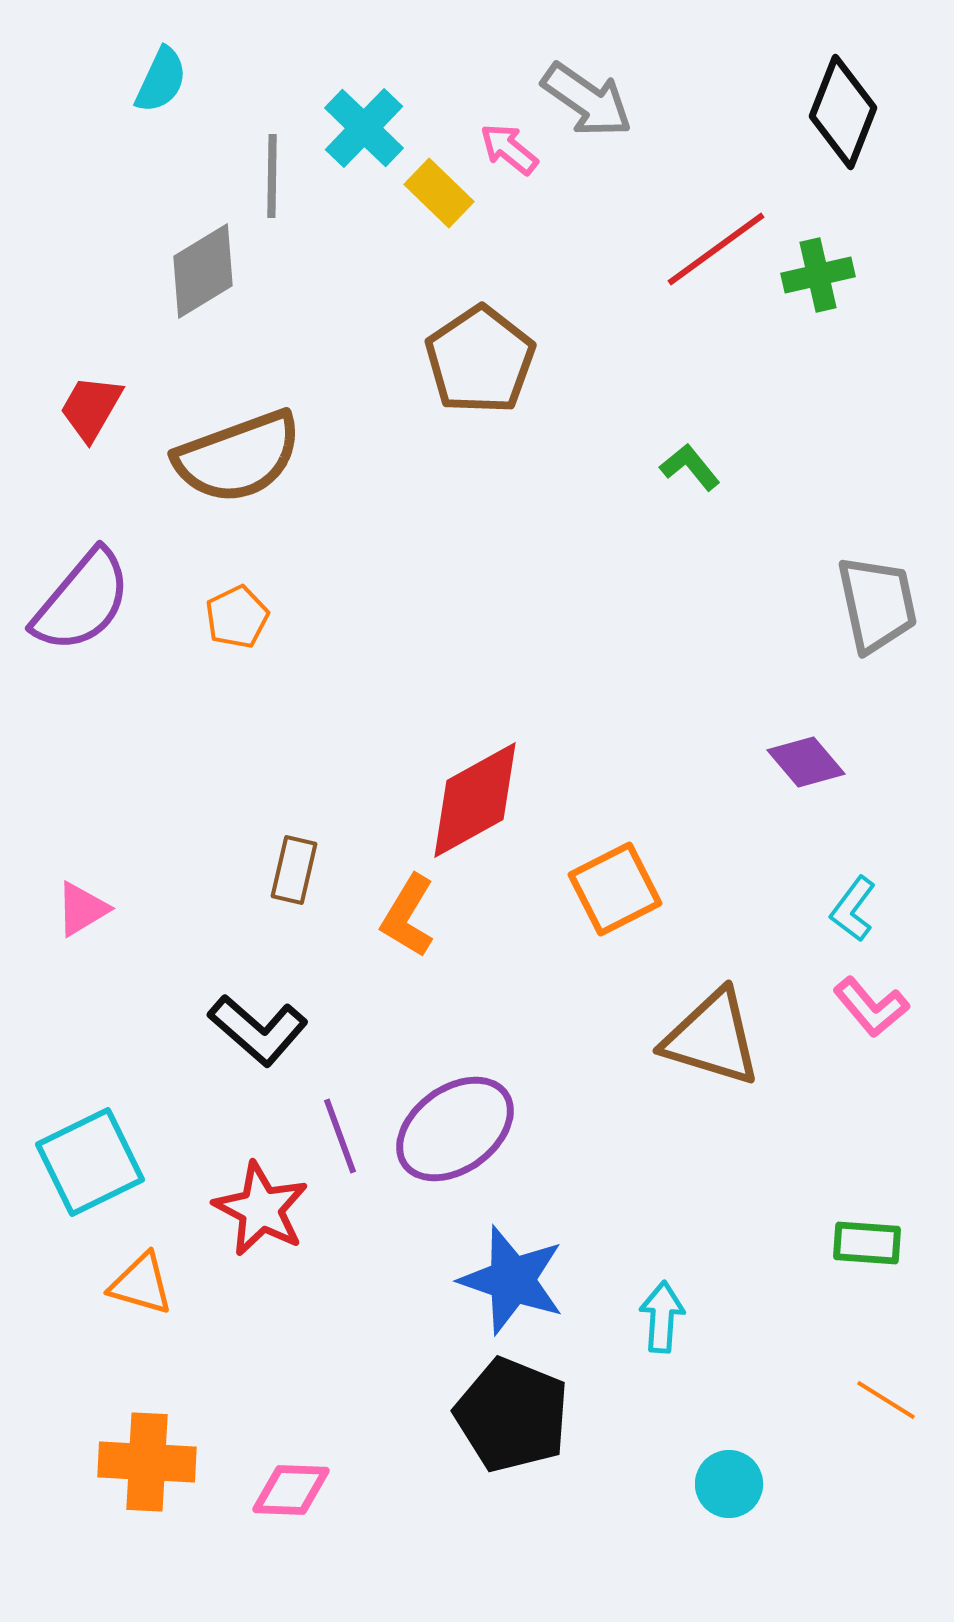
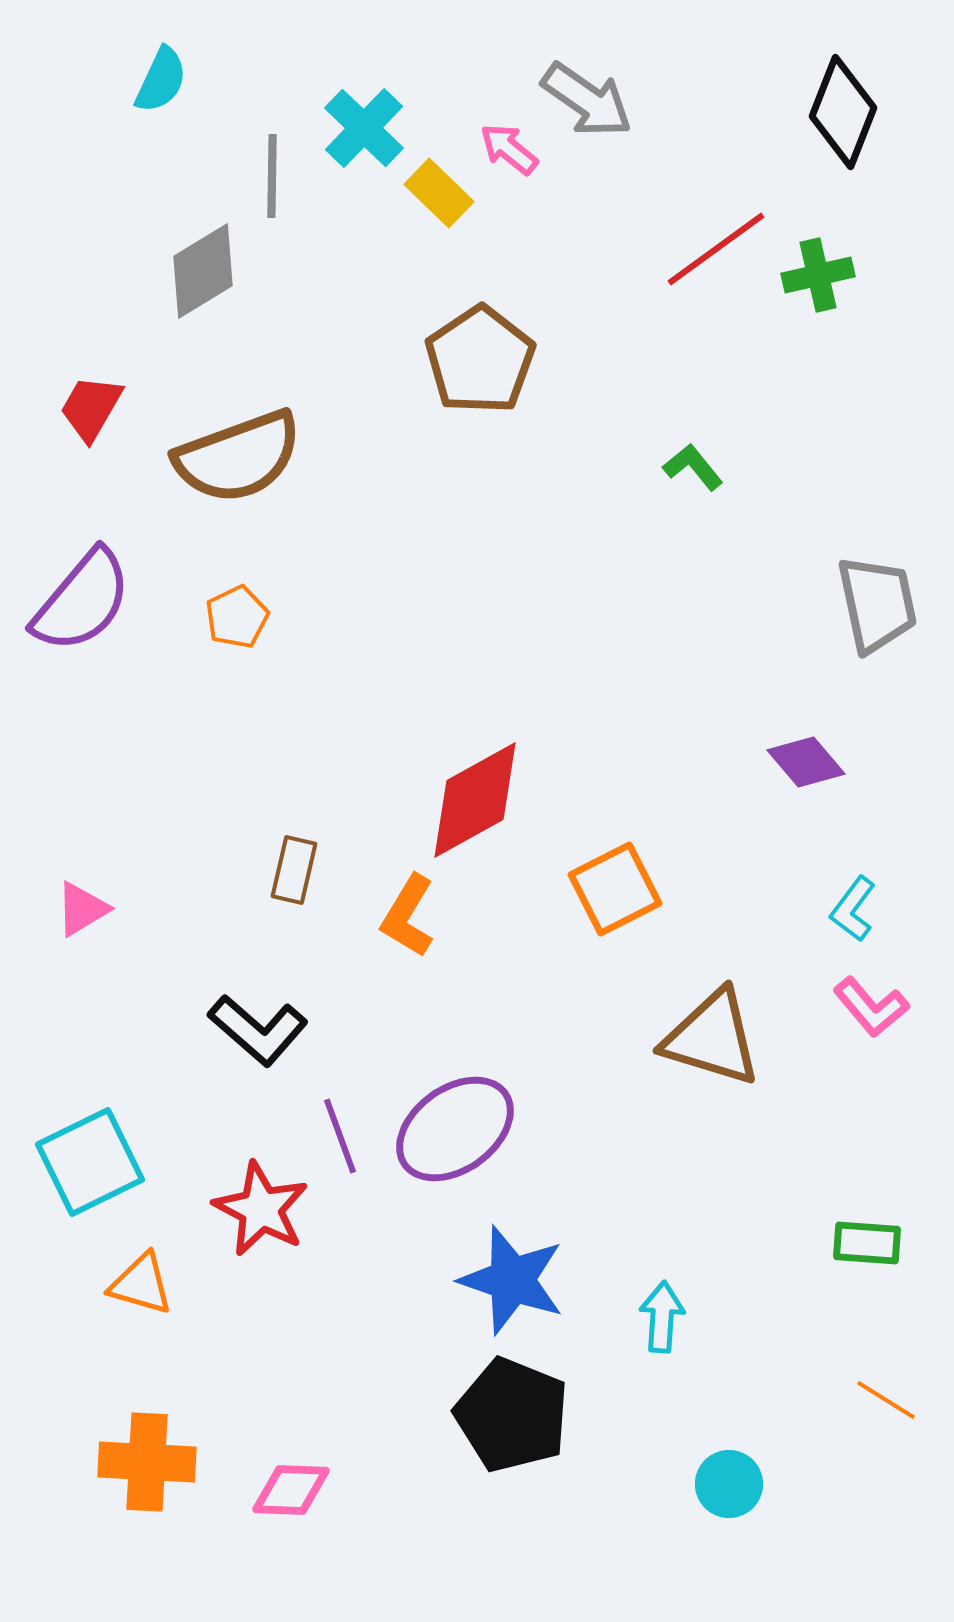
green L-shape: moved 3 px right
